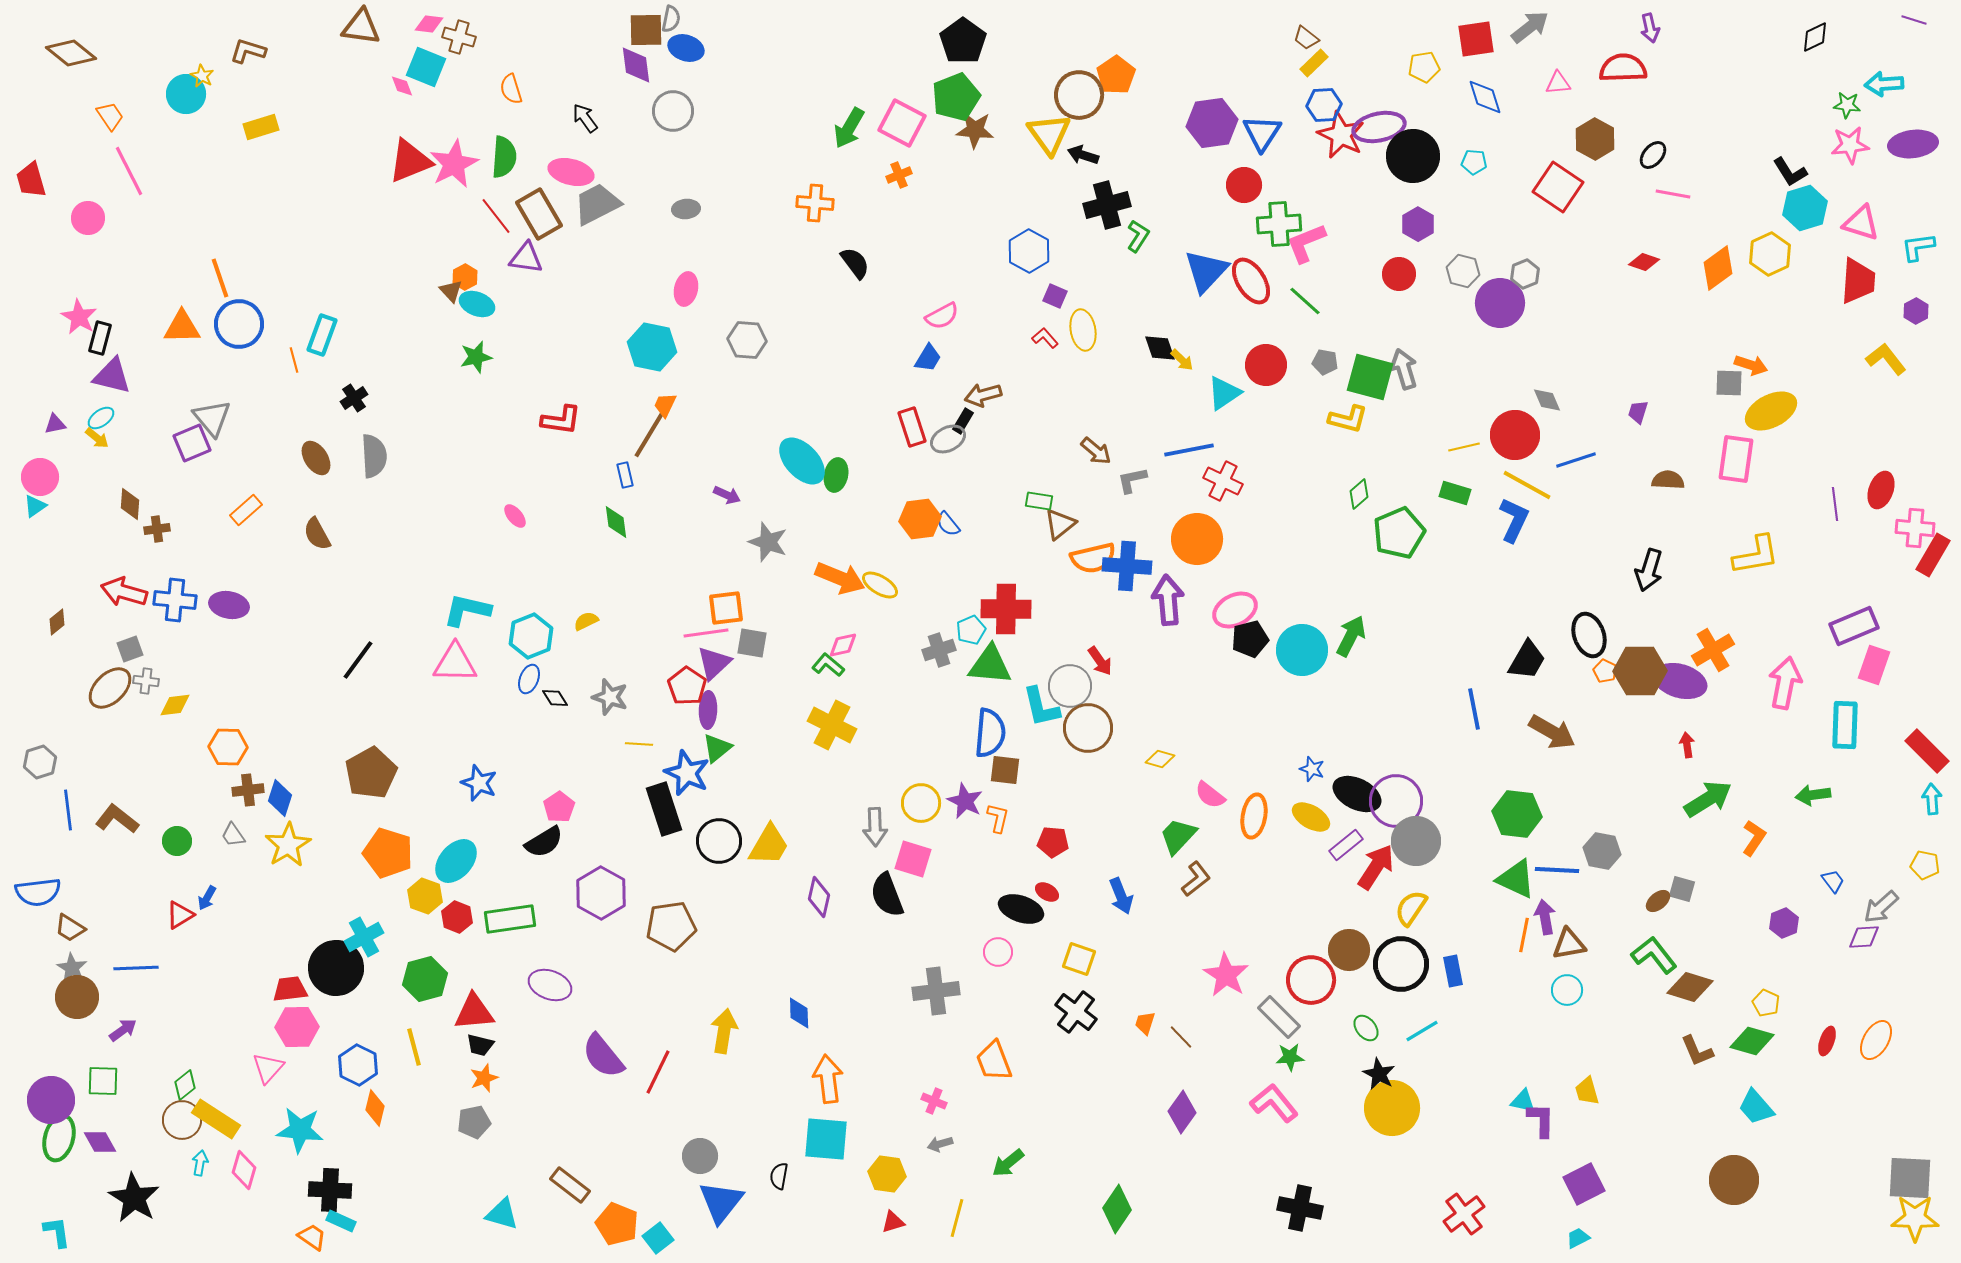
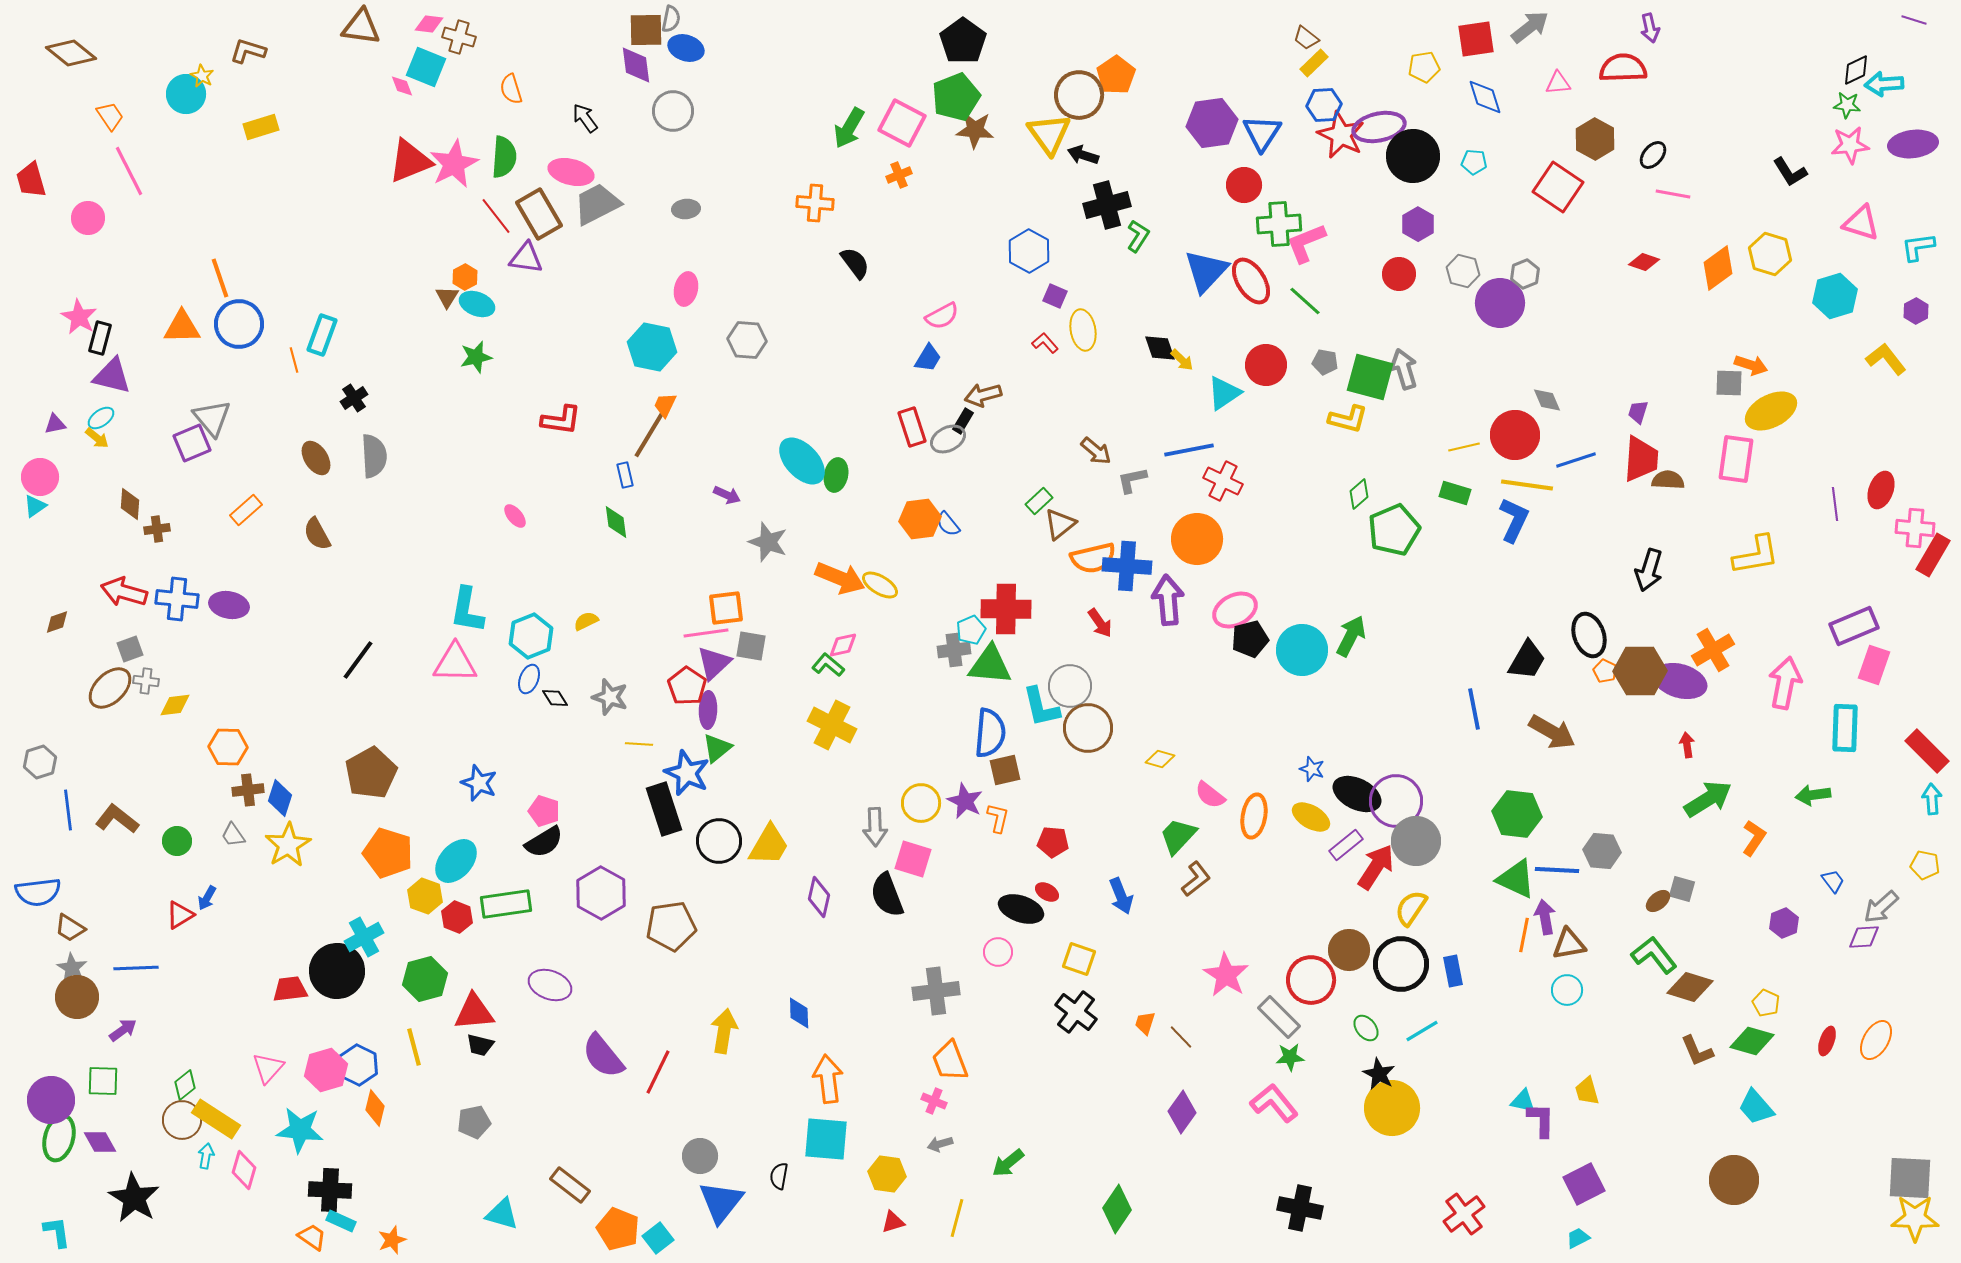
black diamond at (1815, 37): moved 41 px right, 33 px down
cyan hexagon at (1805, 208): moved 30 px right, 88 px down
yellow hexagon at (1770, 254): rotated 18 degrees counterclockwise
red trapezoid at (1858, 281): moved 217 px left, 178 px down
brown triangle at (451, 291): moved 4 px left, 6 px down; rotated 15 degrees clockwise
red L-shape at (1045, 338): moved 5 px down
yellow line at (1527, 485): rotated 21 degrees counterclockwise
green rectangle at (1039, 501): rotated 52 degrees counterclockwise
green pentagon at (1399, 533): moved 5 px left, 3 px up
blue cross at (175, 600): moved 2 px right, 1 px up
cyan L-shape at (467, 610): rotated 93 degrees counterclockwise
brown diamond at (57, 622): rotated 20 degrees clockwise
gray square at (752, 643): moved 1 px left, 3 px down
gray cross at (939, 650): moved 15 px right; rotated 12 degrees clockwise
red arrow at (1100, 661): moved 38 px up
cyan rectangle at (1845, 725): moved 3 px down
brown square at (1005, 770): rotated 20 degrees counterclockwise
pink pentagon at (559, 807): moved 15 px left, 4 px down; rotated 20 degrees counterclockwise
gray hexagon at (1602, 851): rotated 6 degrees counterclockwise
green rectangle at (510, 919): moved 4 px left, 15 px up
black circle at (336, 968): moved 1 px right, 3 px down
pink hexagon at (297, 1027): moved 29 px right, 43 px down; rotated 15 degrees counterclockwise
orange trapezoid at (994, 1061): moved 44 px left
orange star at (484, 1078): moved 92 px left, 162 px down
cyan arrow at (200, 1163): moved 6 px right, 7 px up
orange pentagon at (617, 1224): moved 1 px right, 5 px down
